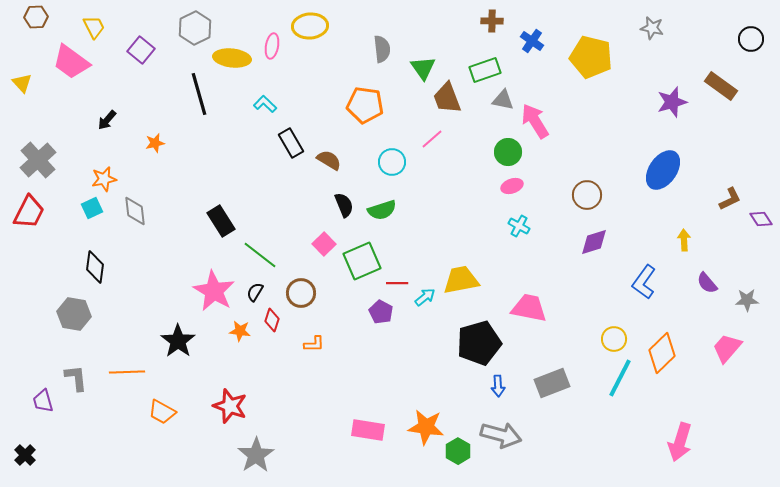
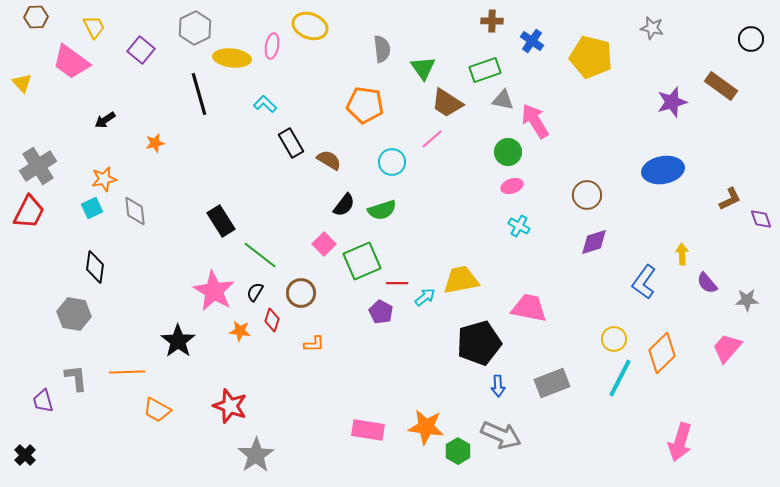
yellow ellipse at (310, 26): rotated 24 degrees clockwise
brown trapezoid at (447, 98): moved 5 px down; rotated 36 degrees counterclockwise
black arrow at (107, 120): moved 2 px left; rotated 15 degrees clockwise
gray cross at (38, 160): moved 6 px down; rotated 9 degrees clockwise
blue ellipse at (663, 170): rotated 45 degrees clockwise
black semicircle at (344, 205): rotated 60 degrees clockwise
purple diamond at (761, 219): rotated 15 degrees clockwise
yellow arrow at (684, 240): moved 2 px left, 14 px down
orange trapezoid at (162, 412): moved 5 px left, 2 px up
gray arrow at (501, 435): rotated 9 degrees clockwise
